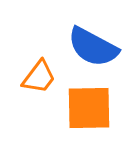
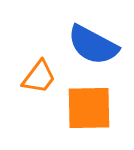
blue semicircle: moved 2 px up
